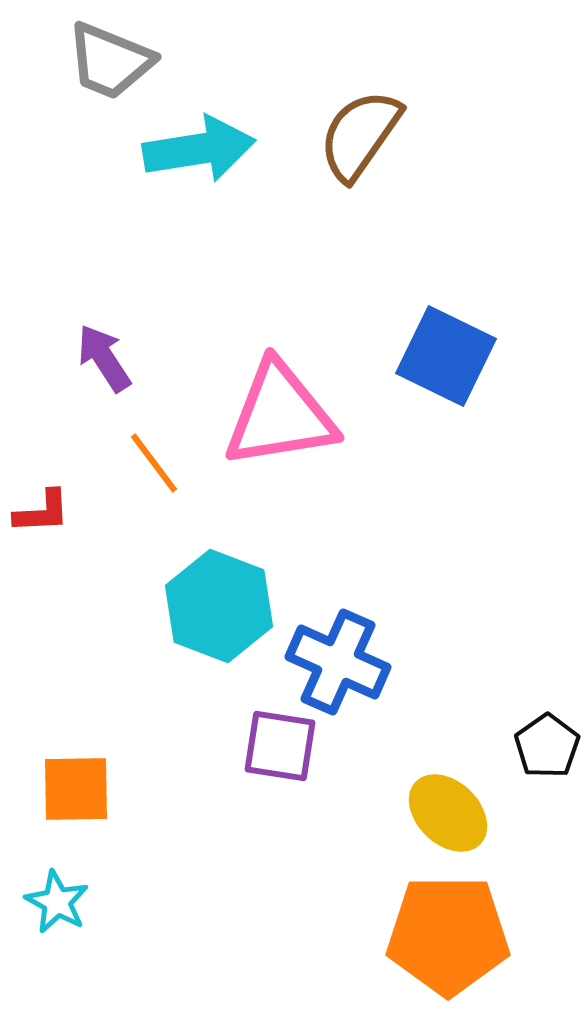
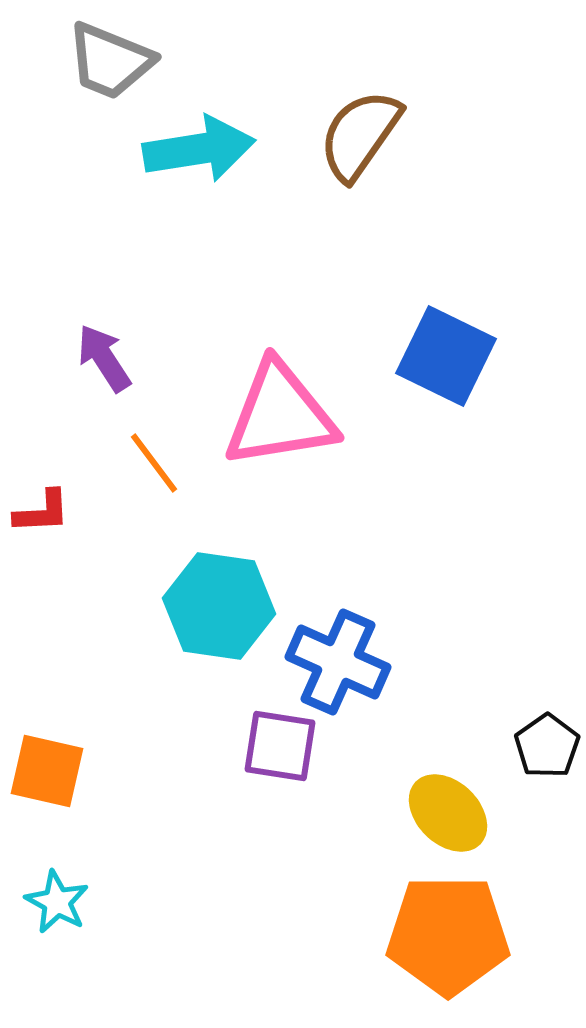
cyan hexagon: rotated 13 degrees counterclockwise
orange square: moved 29 px left, 18 px up; rotated 14 degrees clockwise
